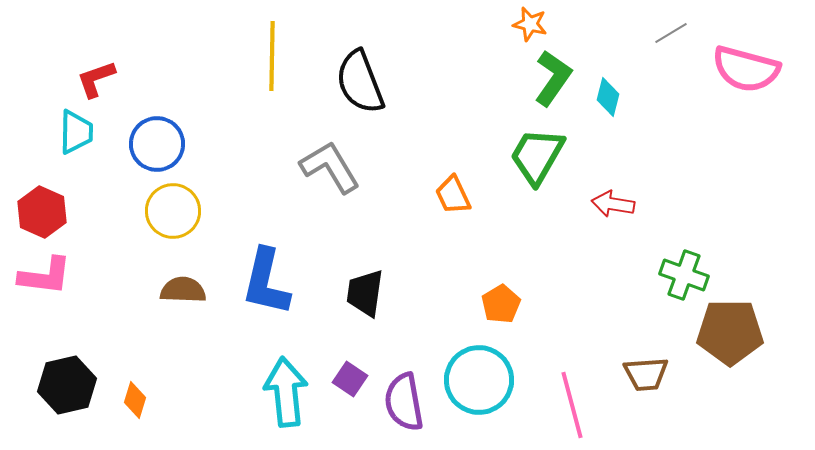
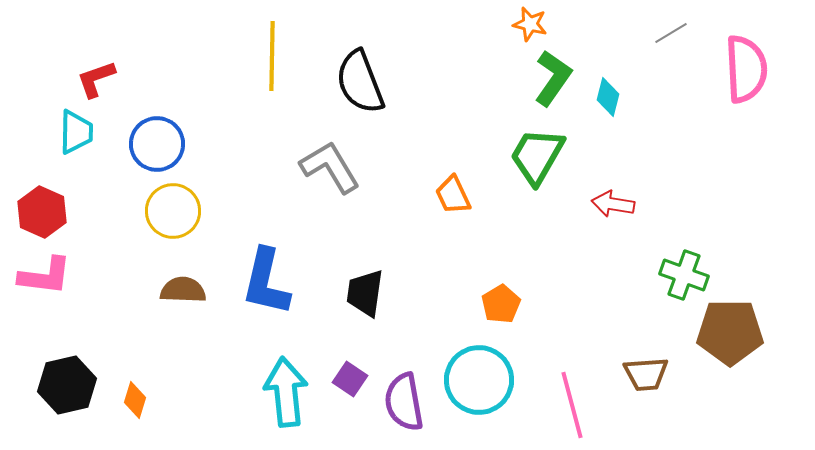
pink semicircle: rotated 108 degrees counterclockwise
